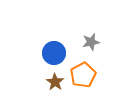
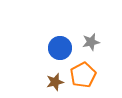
blue circle: moved 6 px right, 5 px up
brown star: rotated 24 degrees clockwise
